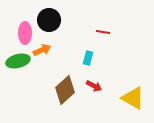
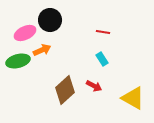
black circle: moved 1 px right
pink ellipse: rotated 65 degrees clockwise
cyan rectangle: moved 14 px right, 1 px down; rotated 48 degrees counterclockwise
